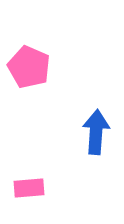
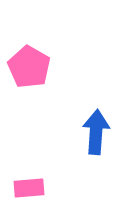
pink pentagon: rotated 6 degrees clockwise
